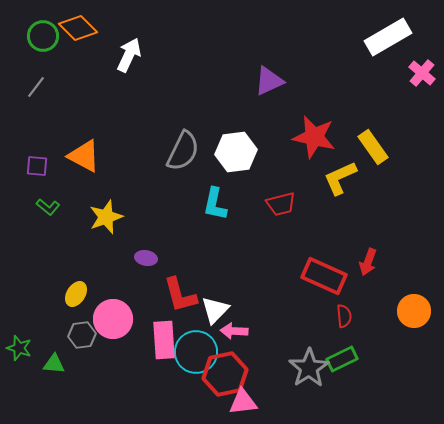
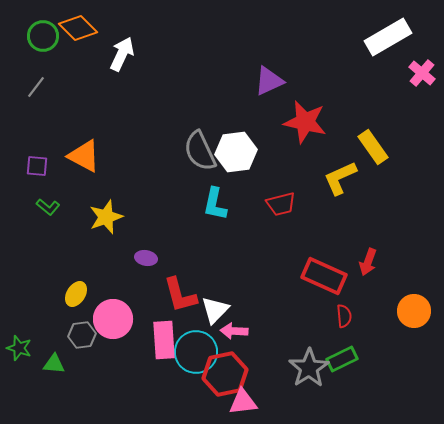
white arrow: moved 7 px left, 1 px up
red star: moved 9 px left, 15 px up
gray semicircle: moved 17 px right; rotated 129 degrees clockwise
